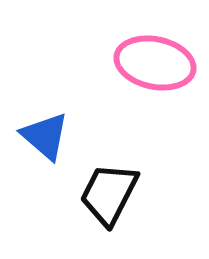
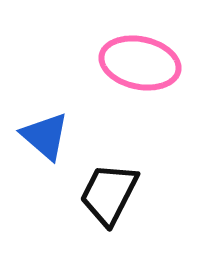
pink ellipse: moved 15 px left
